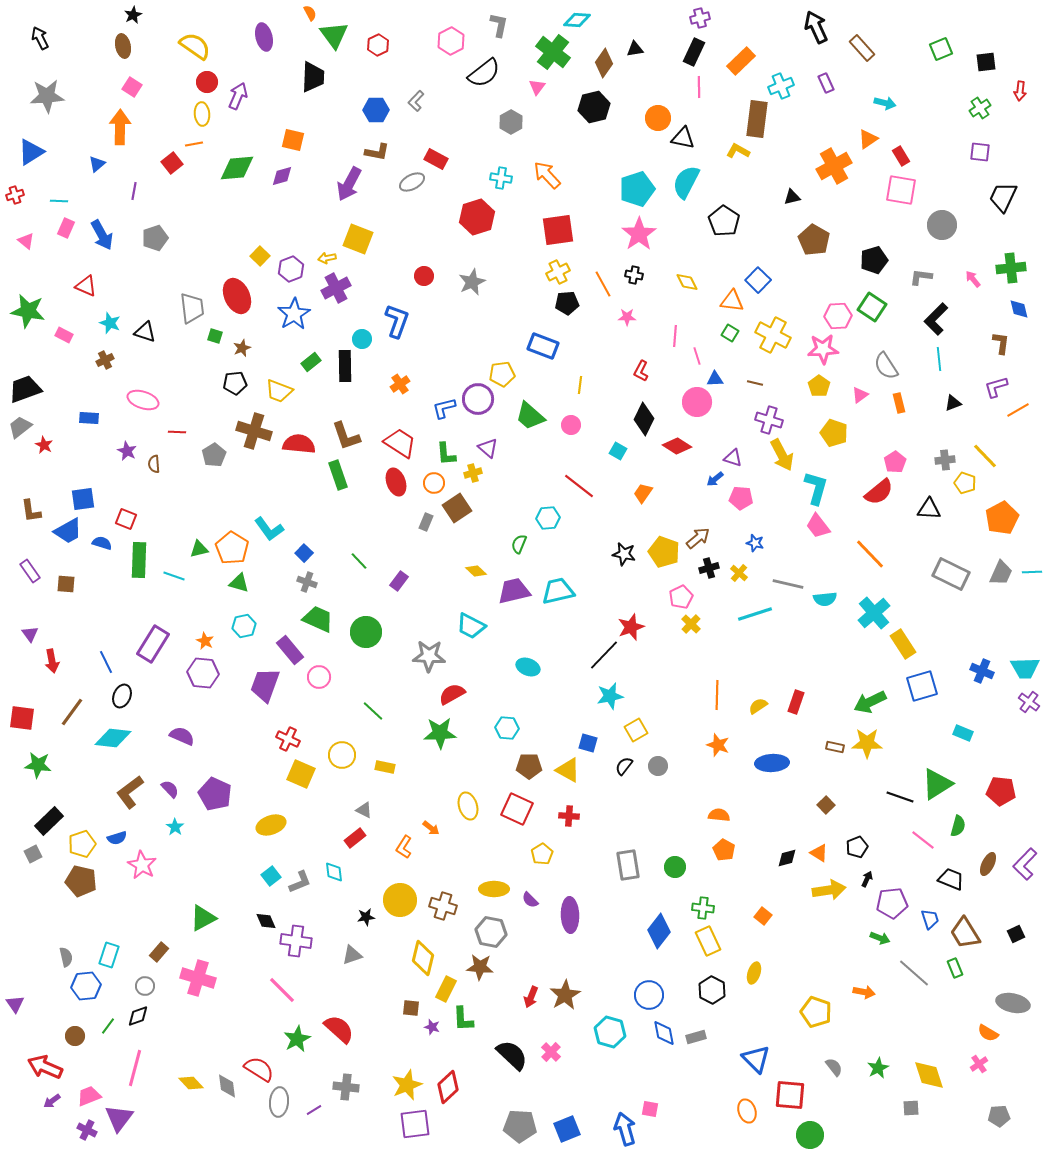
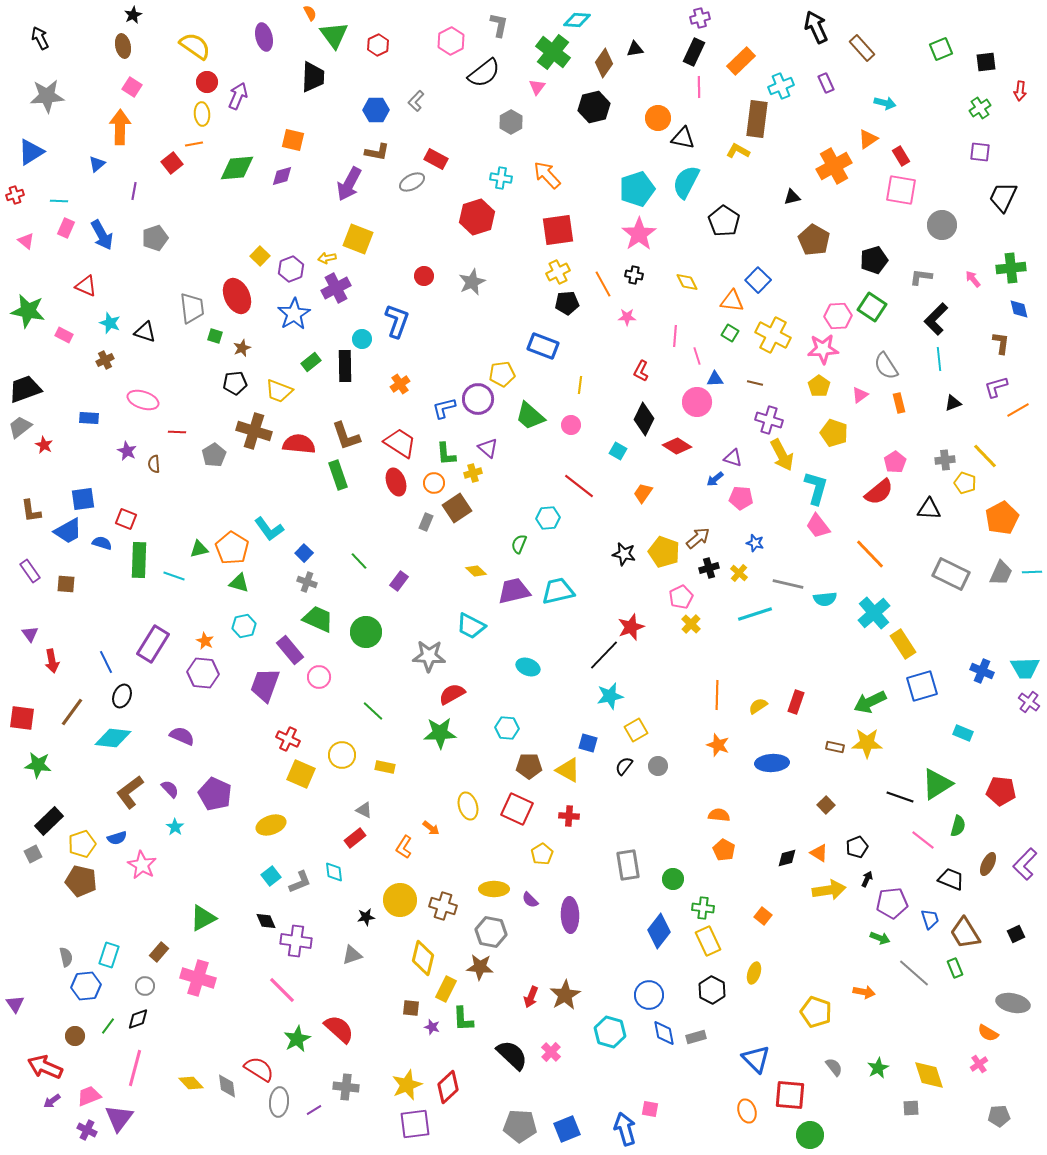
green circle at (675, 867): moved 2 px left, 12 px down
black diamond at (138, 1016): moved 3 px down
